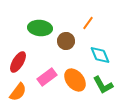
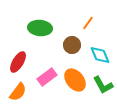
brown circle: moved 6 px right, 4 px down
